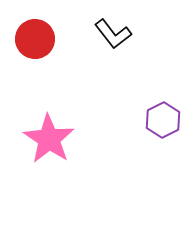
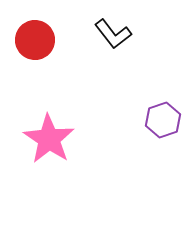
red circle: moved 1 px down
purple hexagon: rotated 8 degrees clockwise
